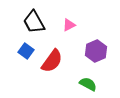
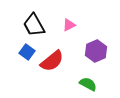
black trapezoid: moved 3 px down
blue square: moved 1 px right, 1 px down
red semicircle: rotated 15 degrees clockwise
